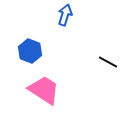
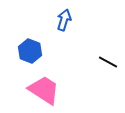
blue arrow: moved 1 px left, 5 px down
